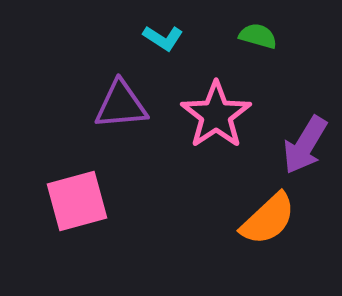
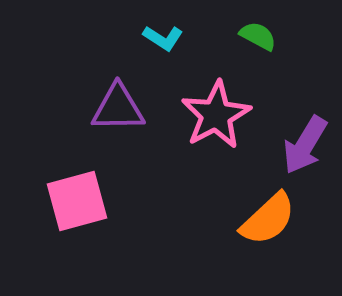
green semicircle: rotated 12 degrees clockwise
purple triangle: moved 3 px left, 3 px down; rotated 4 degrees clockwise
pink star: rotated 6 degrees clockwise
